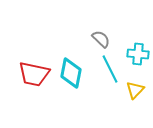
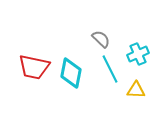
cyan cross: rotated 30 degrees counterclockwise
red trapezoid: moved 7 px up
yellow triangle: moved 1 px right; rotated 48 degrees clockwise
